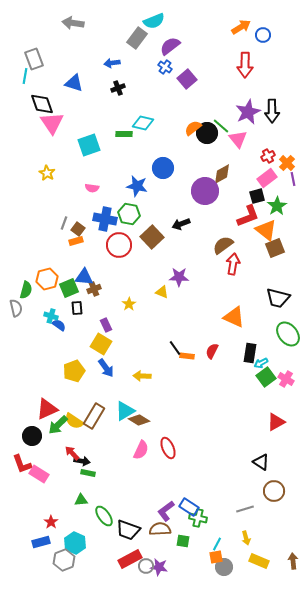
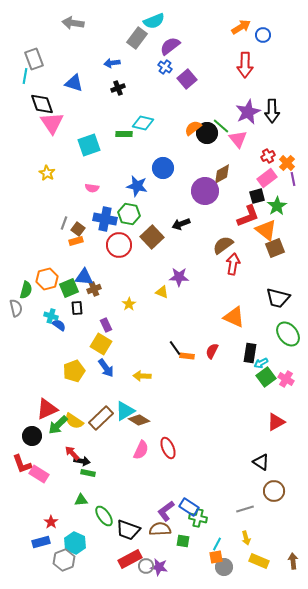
brown rectangle at (94, 416): moved 7 px right, 2 px down; rotated 15 degrees clockwise
